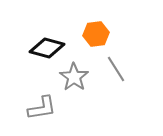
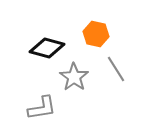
orange hexagon: rotated 20 degrees clockwise
